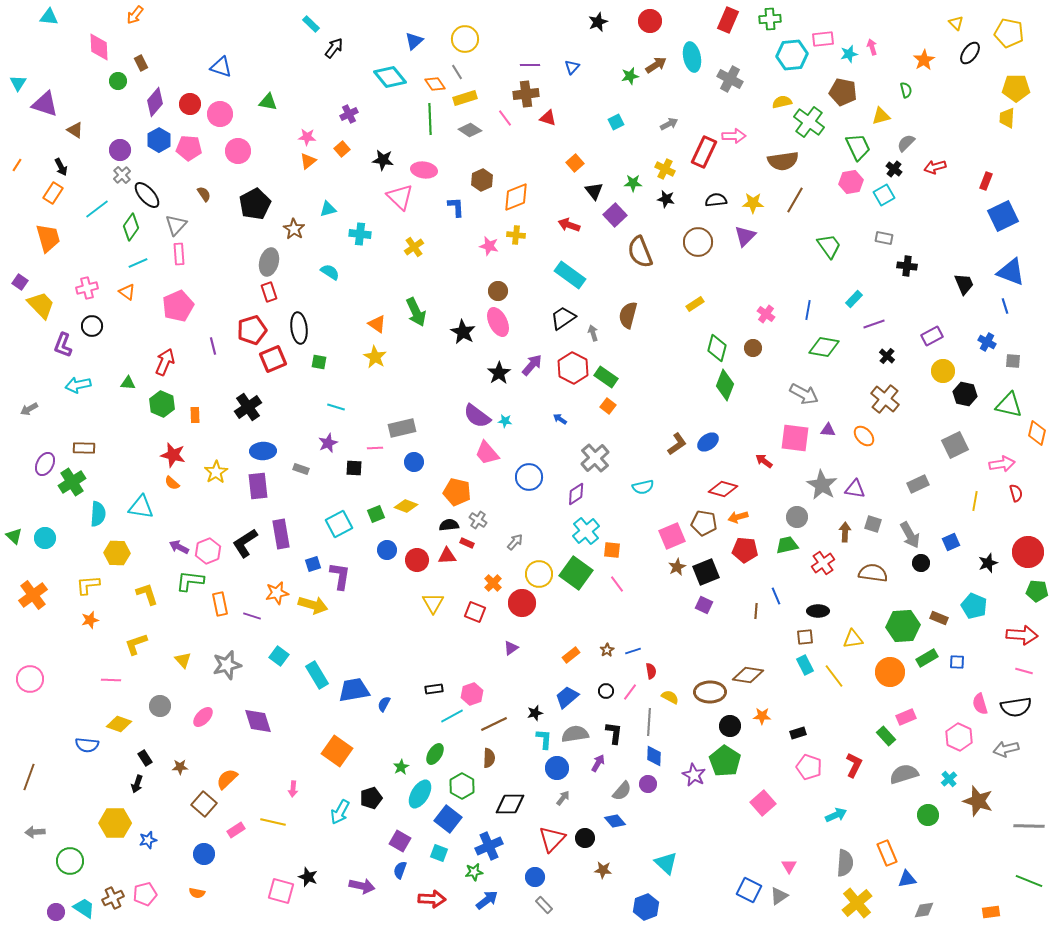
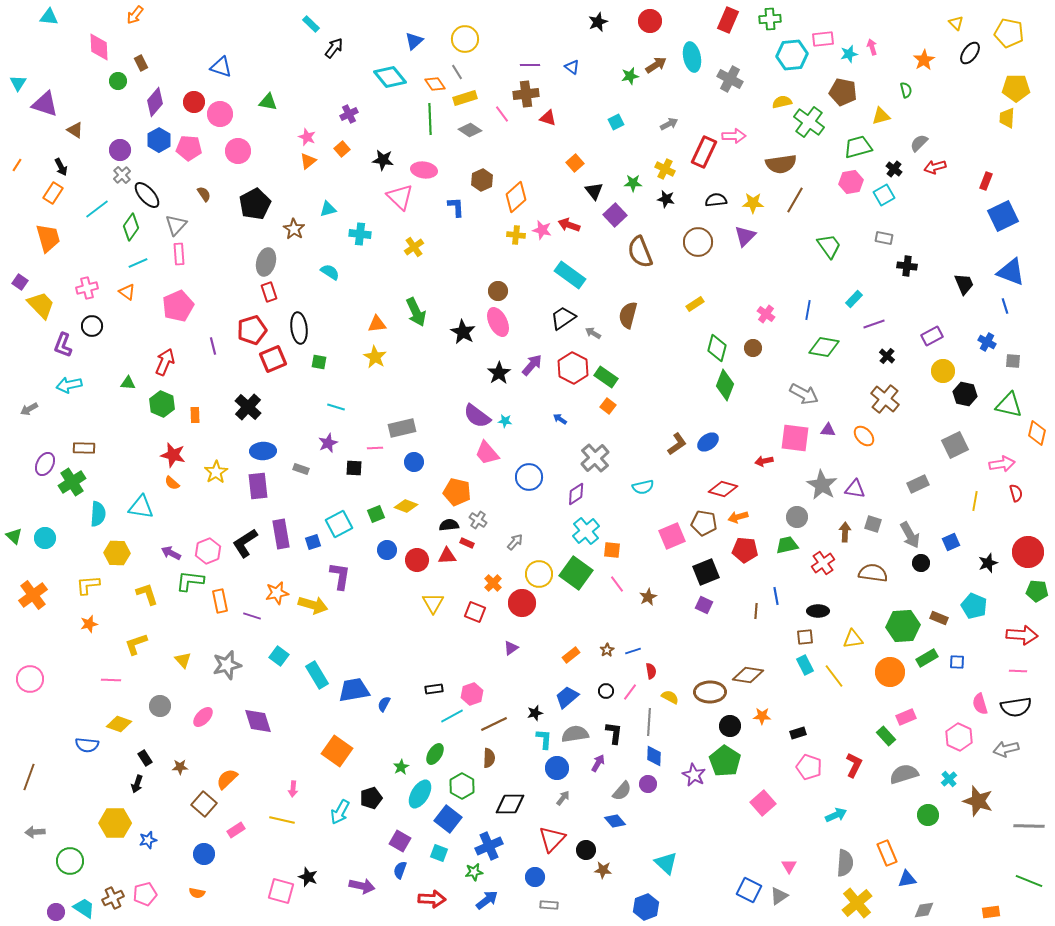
blue triangle at (572, 67): rotated 35 degrees counterclockwise
red circle at (190, 104): moved 4 px right, 2 px up
pink line at (505, 118): moved 3 px left, 4 px up
pink star at (307, 137): rotated 18 degrees clockwise
gray semicircle at (906, 143): moved 13 px right
green trapezoid at (858, 147): rotated 80 degrees counterclockwise
brown semicircle at (783, 161): moved 2 px left, 3 px down
orange diamond at (516, 197): rotated 20 degrees counterclockwise
pink star at (489, 246): moved 53 px right, 16 px up
gray ellipse at (269, 262): moved 3 px left
orange triangle at (377, 324): rotated 42 degrees counterclockwise
gray arrow at (593, 333): rotated 42 degrees counterclockwise
cyan arrow at (78, 385): moved 9 px left
black cross at (248, 407): rotated 12 degrees counterclockwise
red arrow at (764, 461): rotated 48 degrees counterclockwise
purple arrow at (179, 547): moved 8 px left, 6 px down
blue square at (313, 564): moved 22 px up
brown star at (677, 567): moved 29 px left, 30 px down
blue line at (776, 596): rotated 12 degrees clockwise
orange rectangle at (220, 604): moved 3 px up
orange star at (90, 620): moved 1 px left, 4 px down
pink line at (1024, 671): moved 6 px left; rotated 12 degrees counterclockwise
yellow line at (273, 822): moved 9 px right, 2 px up
black circle at (585, 838): moved 1 px right, 12 px down
gray rectangle at (544, 905): moved 5 px right; rotated 42 degrees counterclockwise
